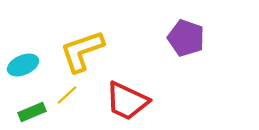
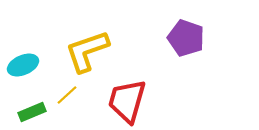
yellow L-shape: moved 5 px right
red trapezoid: rotated 81 degrees clockwise
